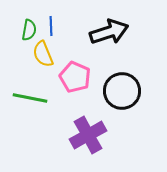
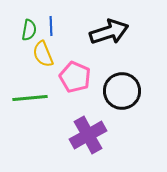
green line: rotated 16 degrees counterclockwise
